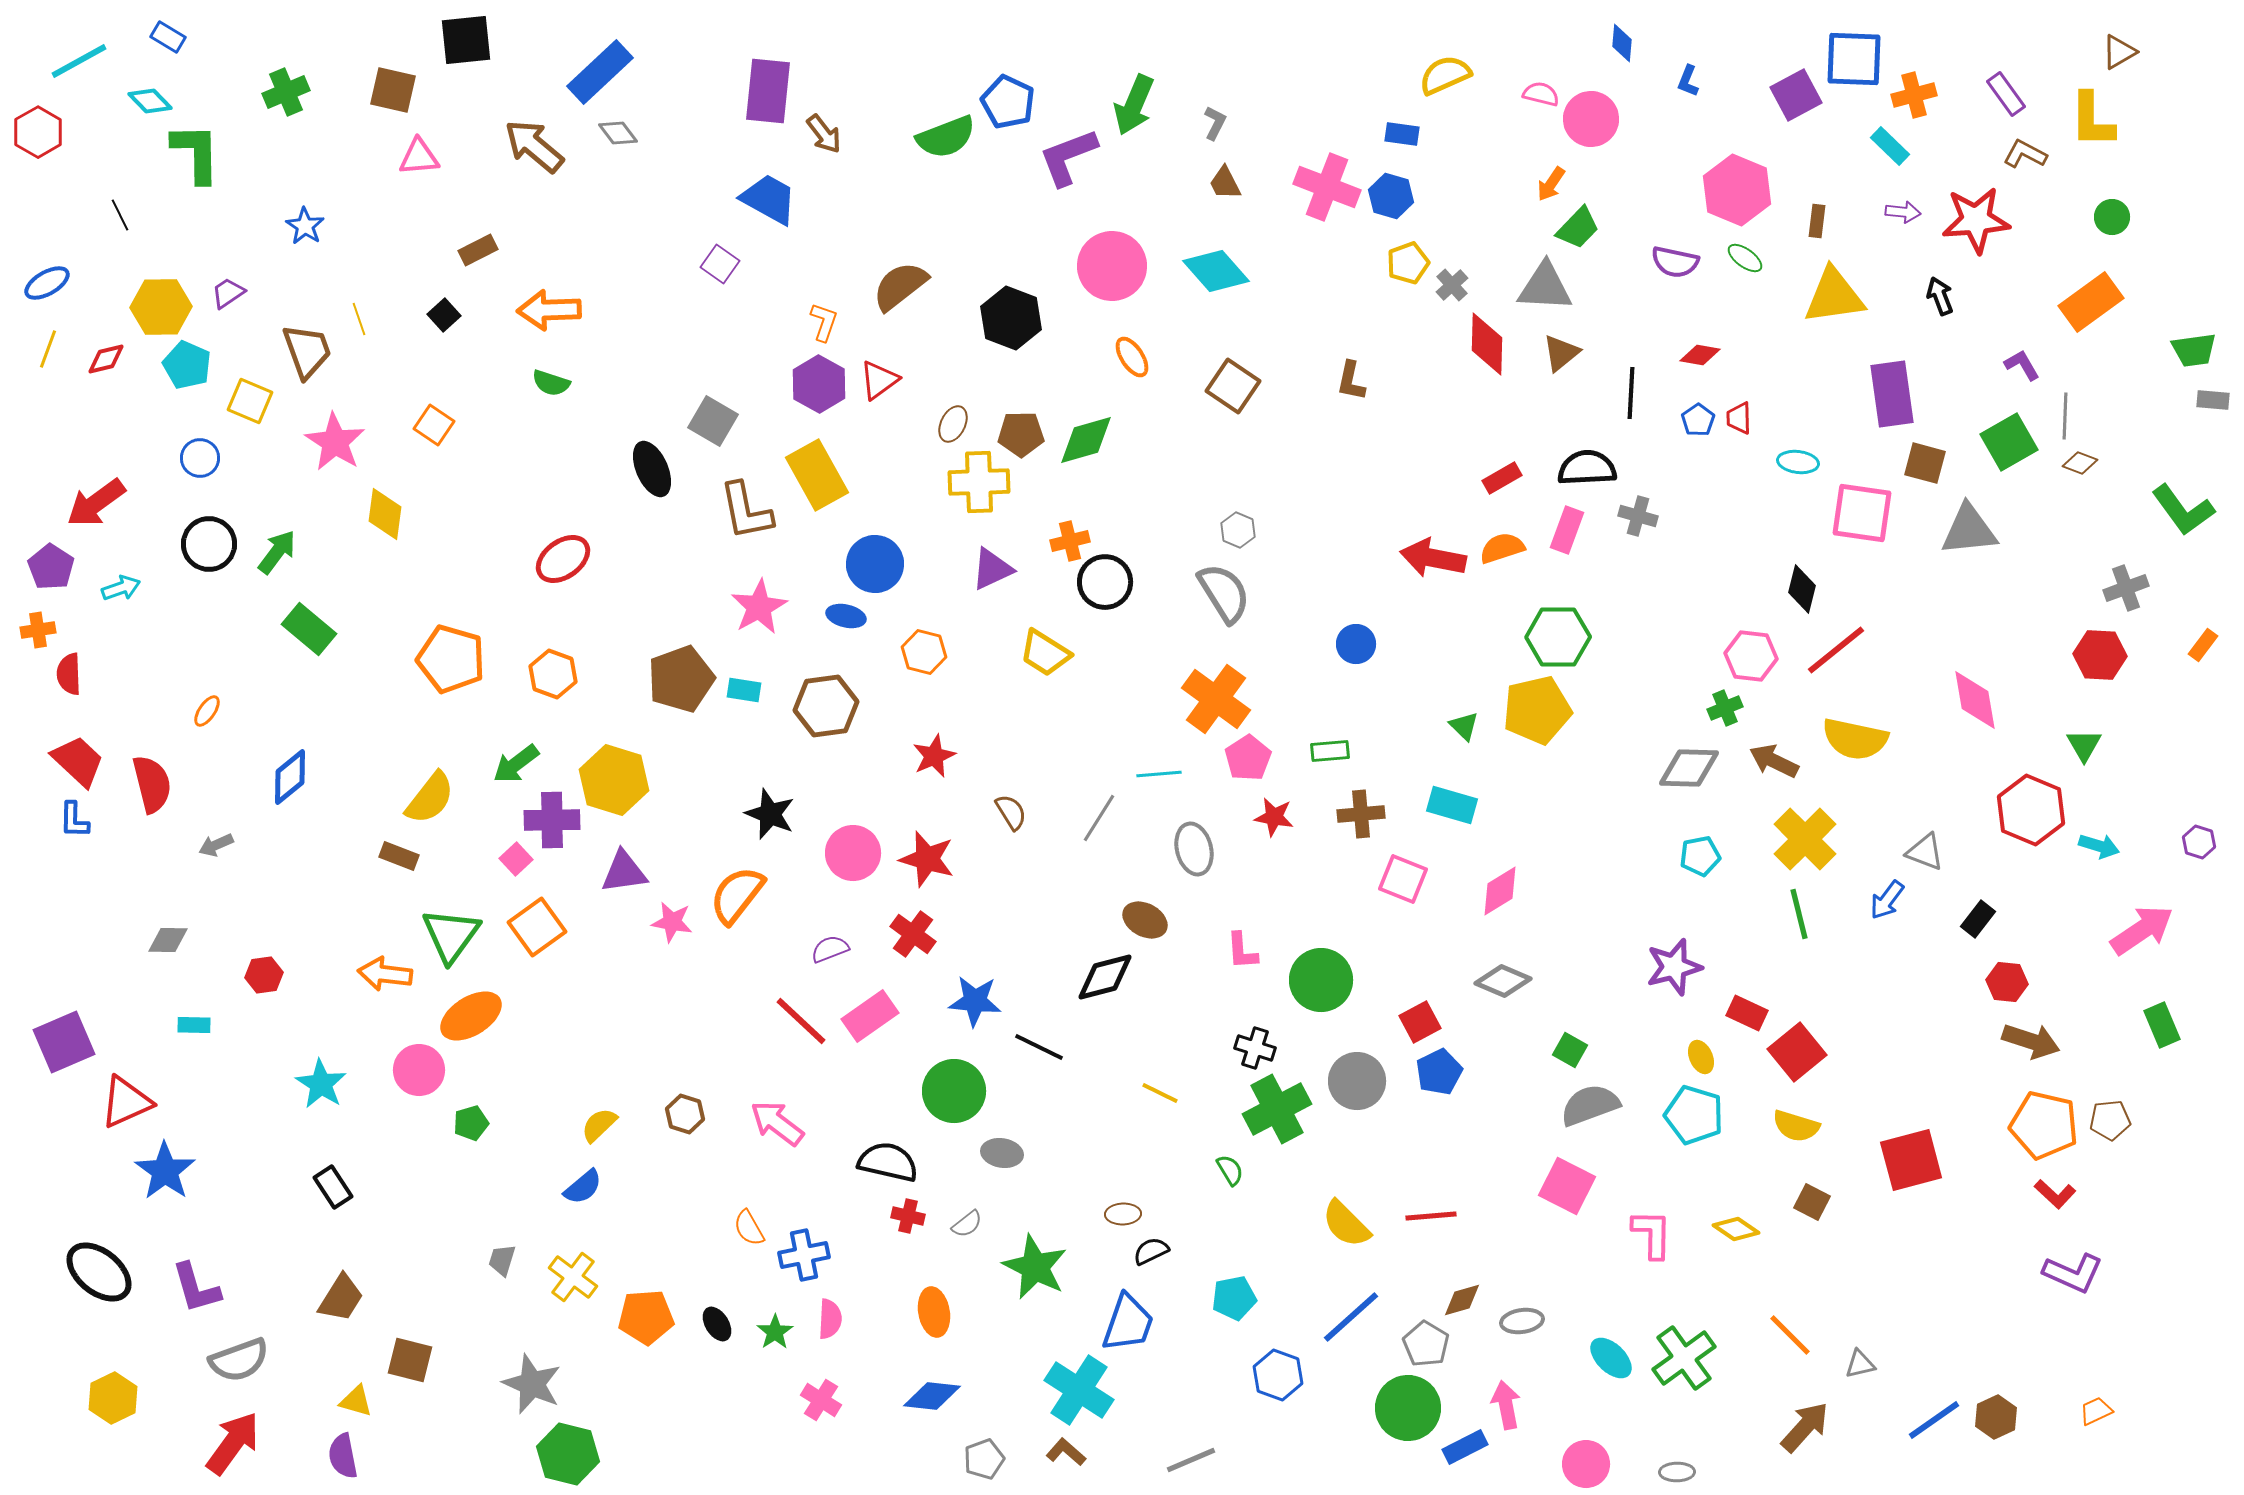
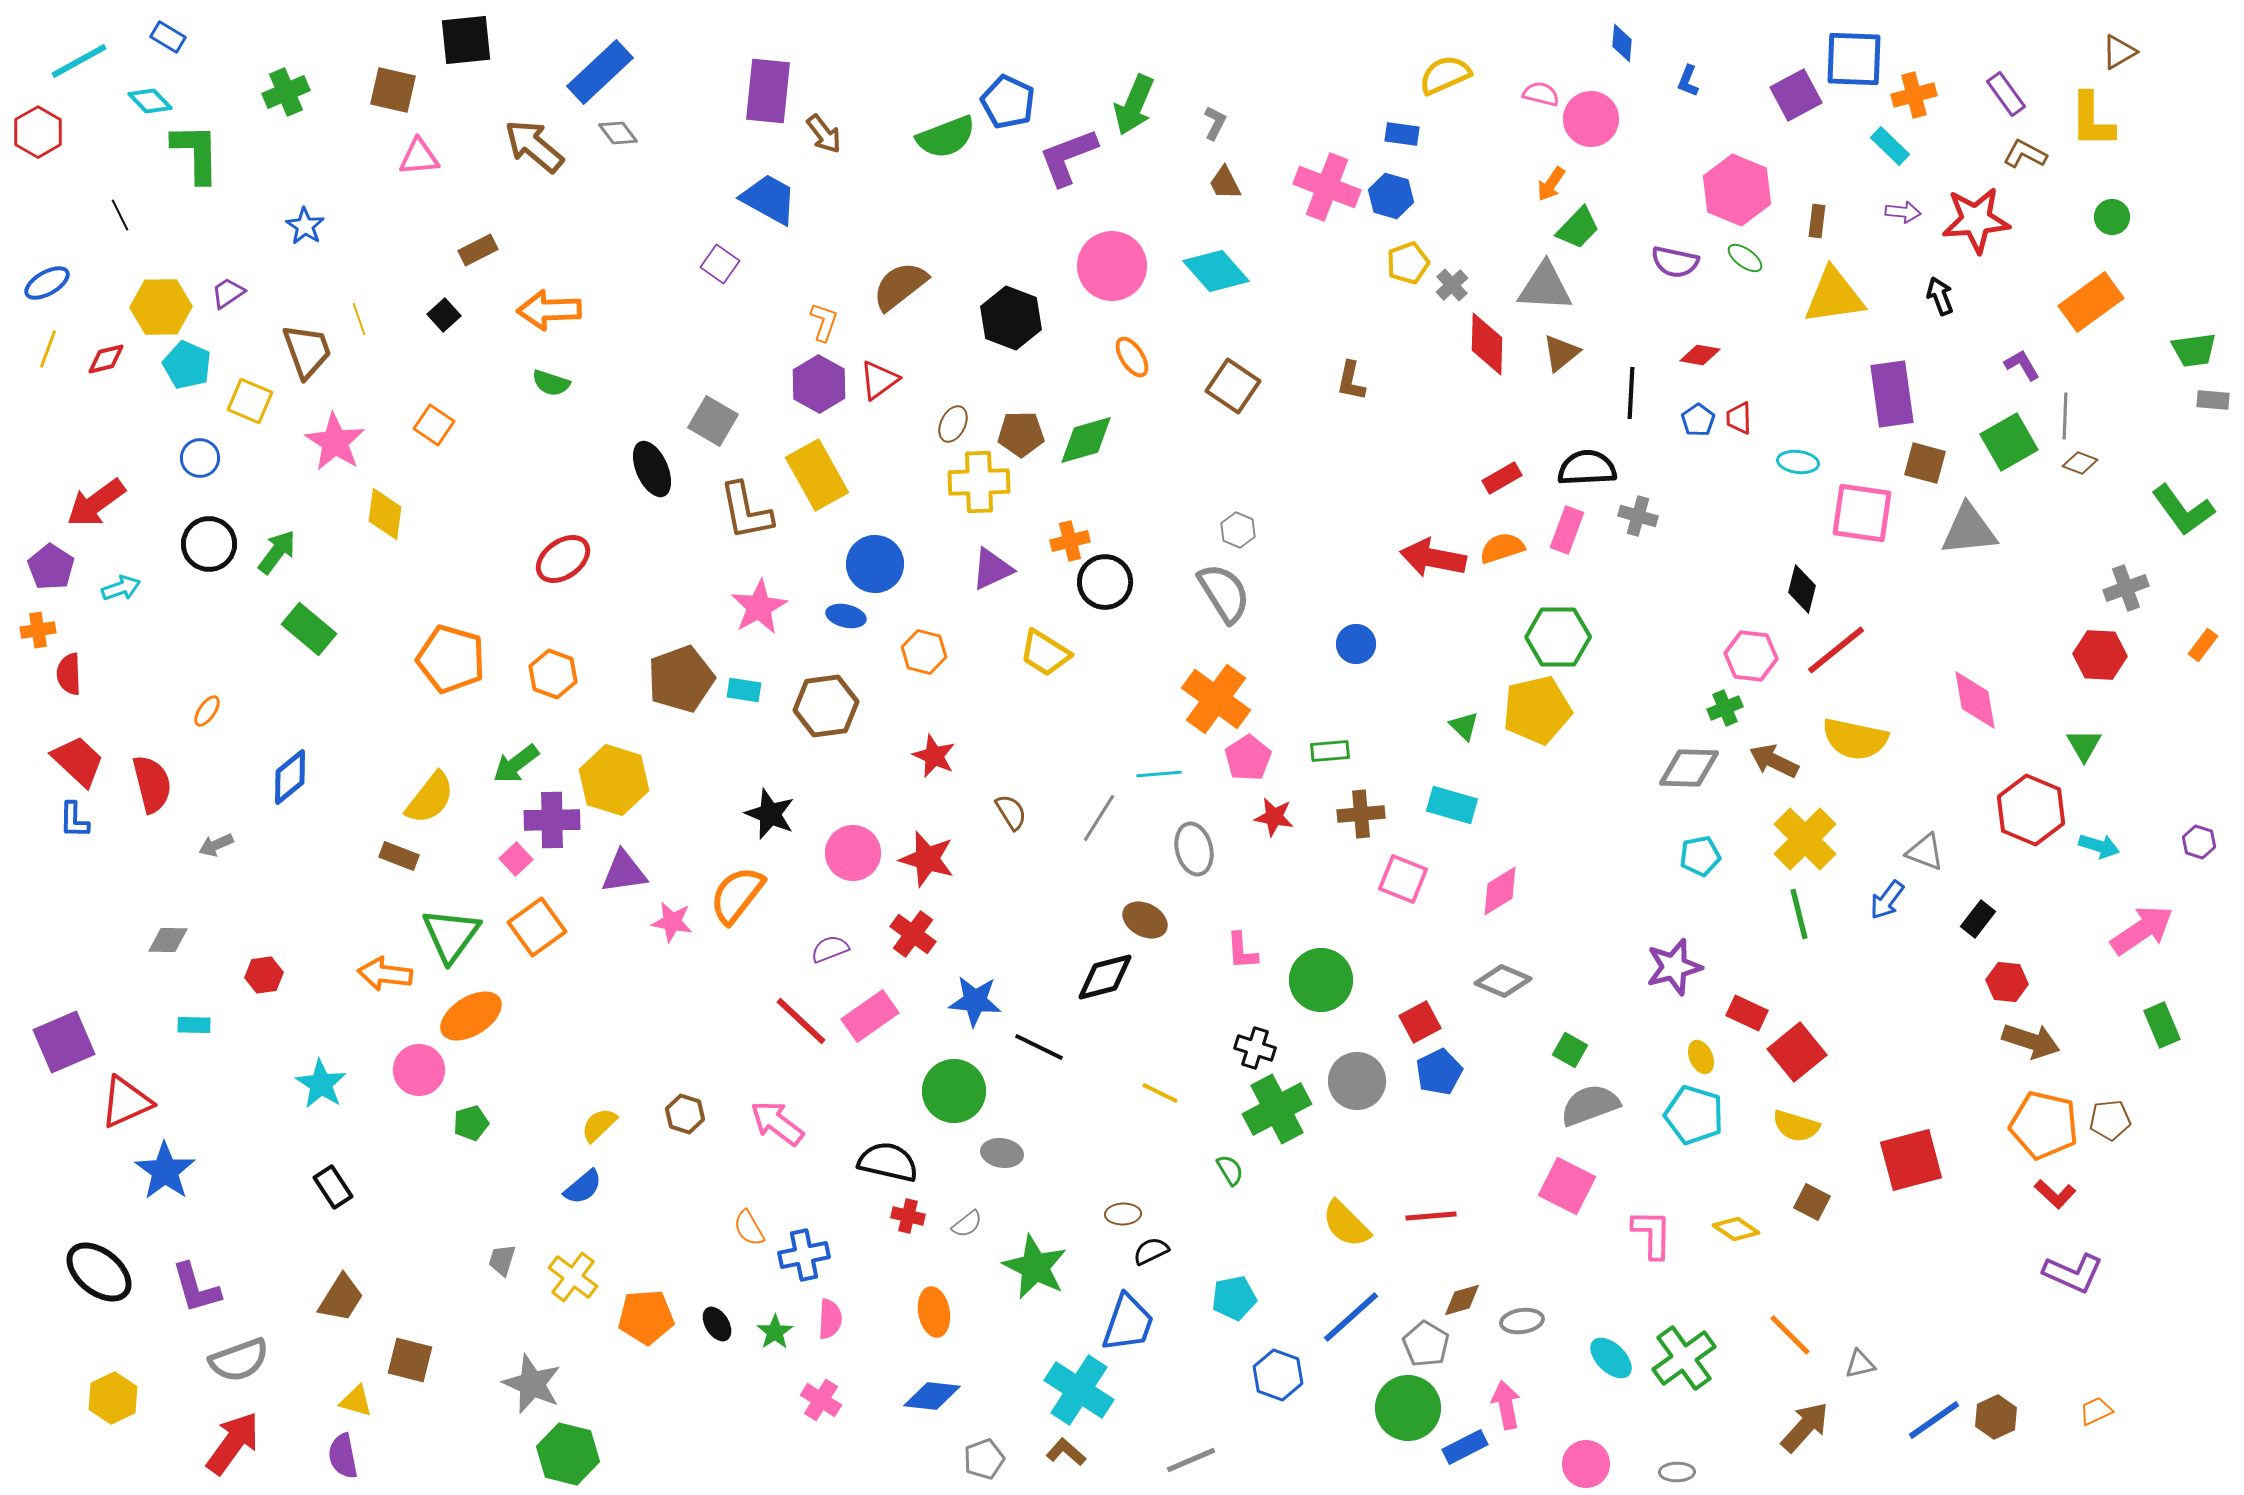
red star at (934, 756): rotated 24 degrees counterclockwise
